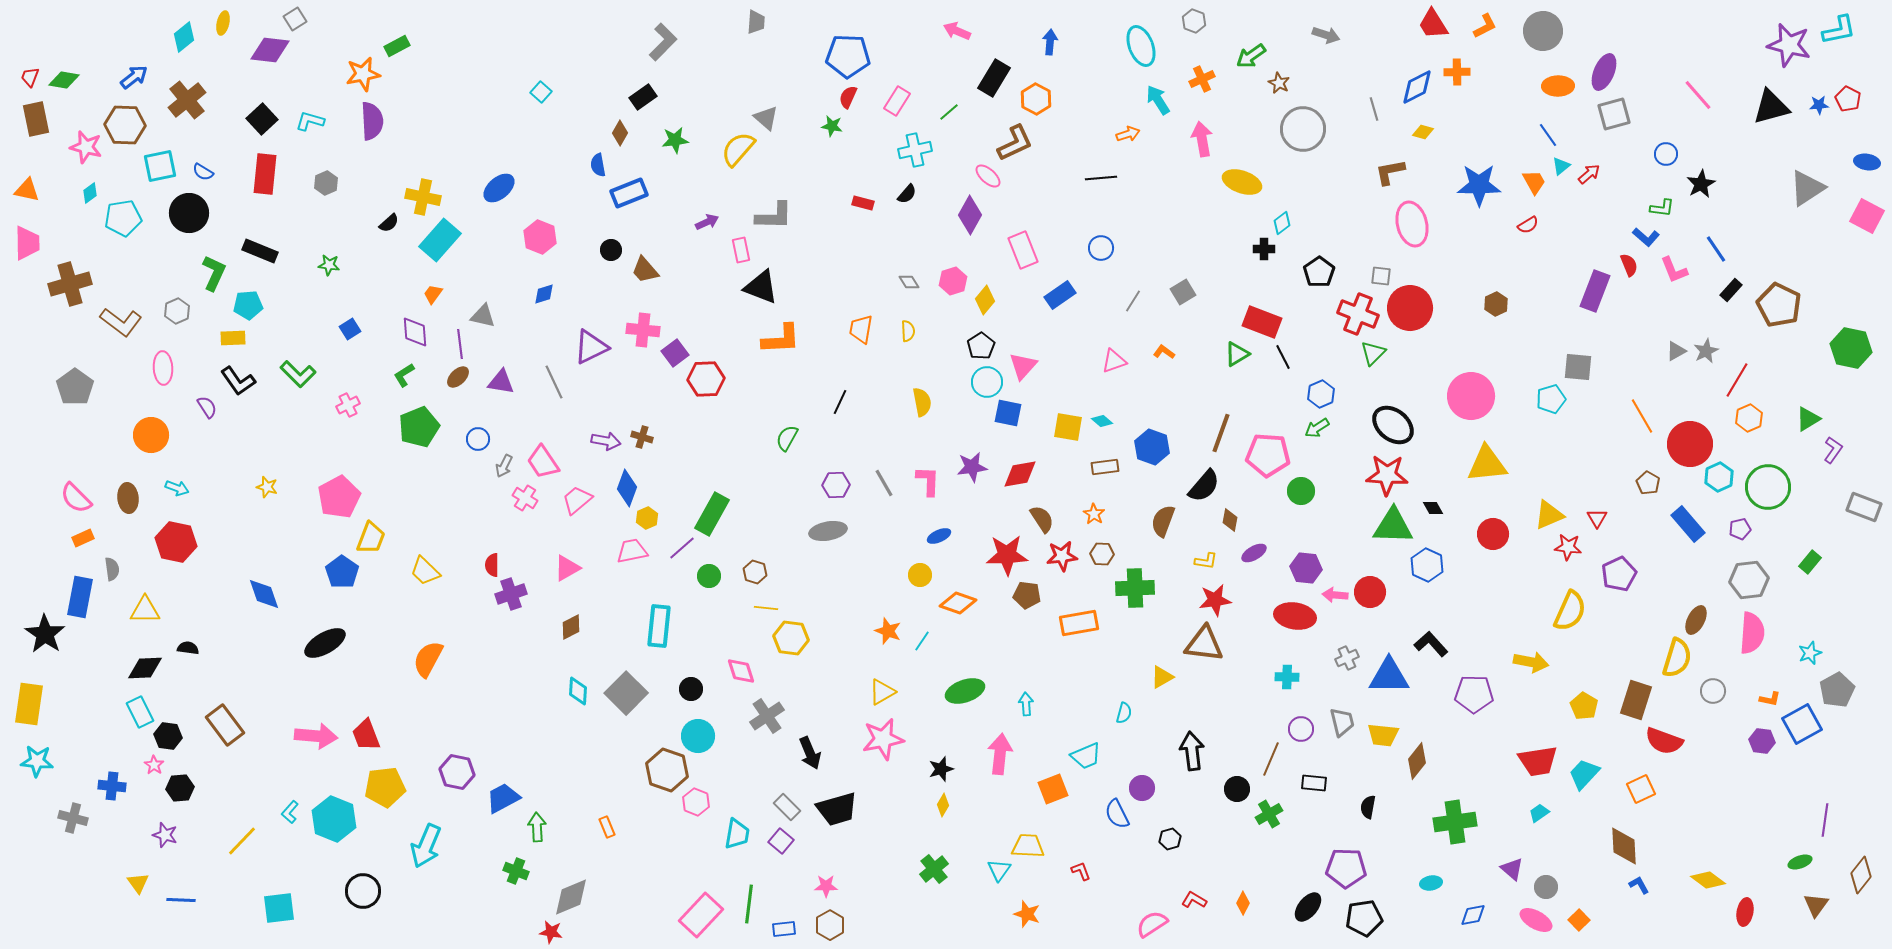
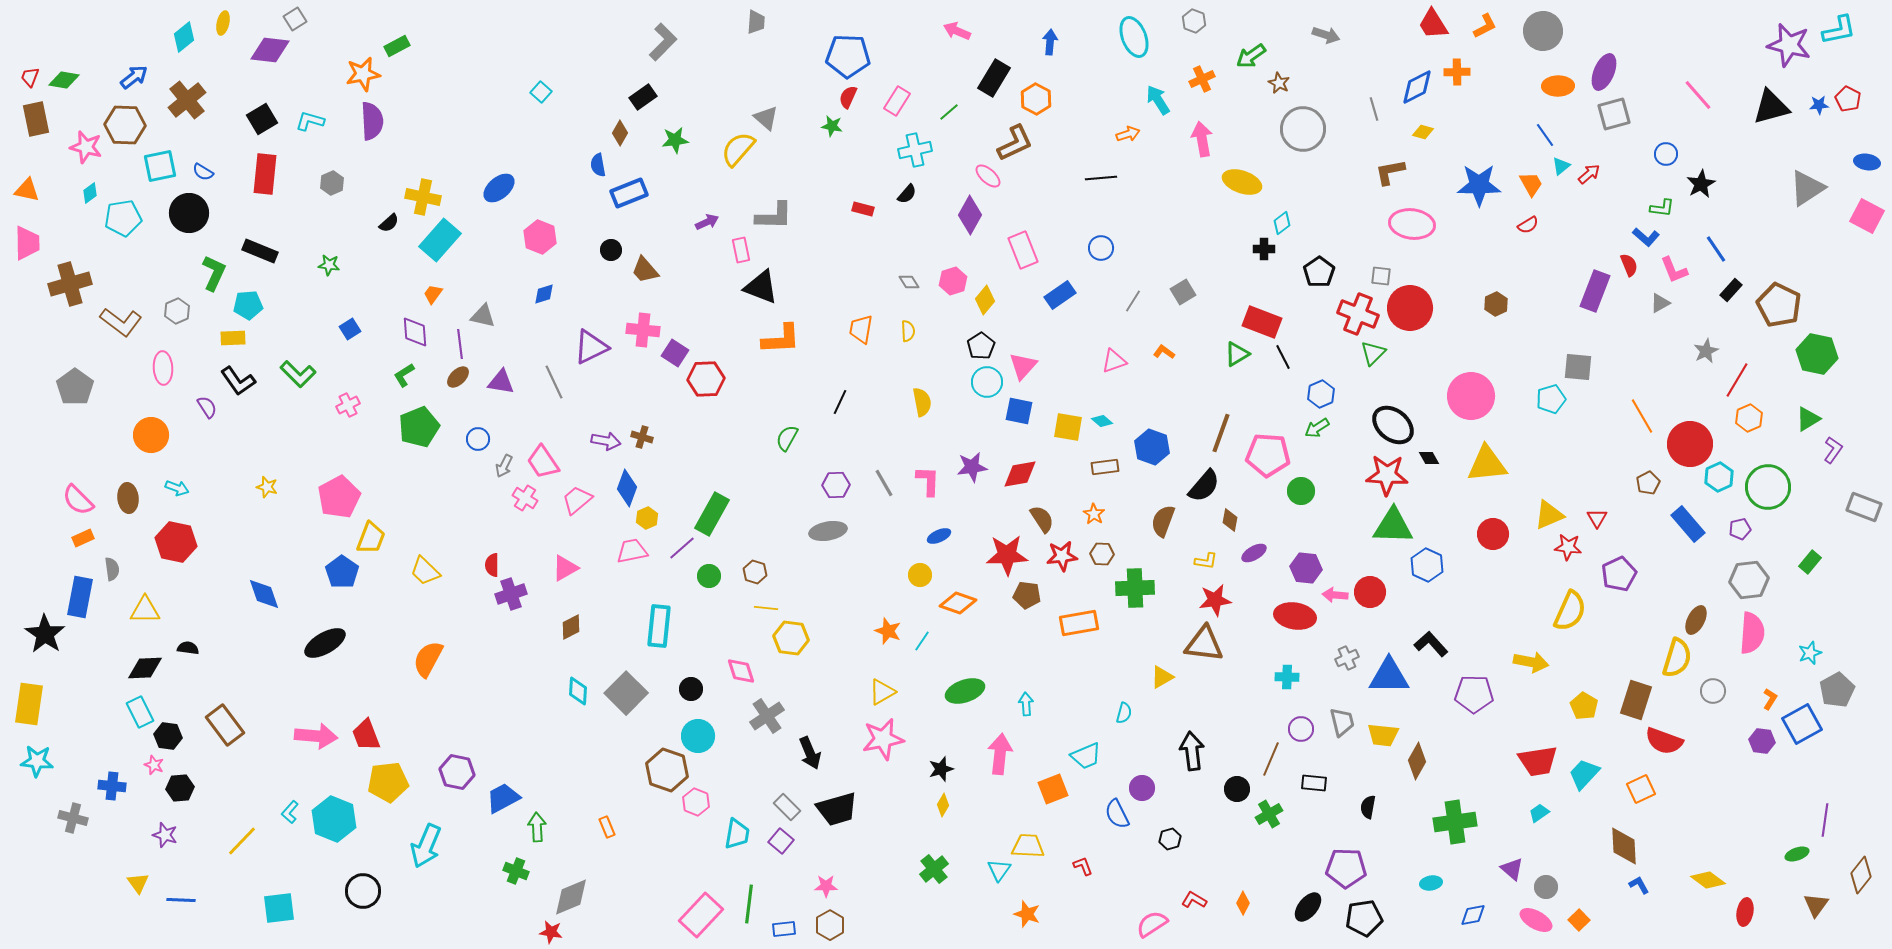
cyan ellipse at (1141, 46): moved 7 px left, 9 px up
black square at (262, 119): rotated 12 degrees clockwise
blue line at (1548, 135): moved 3 px left
orange trapezoid at (1534, 182): moved 3 px left, 2 px down
gray hexagon at (326, 183): moved 6 px right
red rectangle at (863, 203): moved 6 px down
pink ellipse at (1412, 224): rotated 69 degrees counterclockwise
green hexagon at (1851, 348): moved 34 px left, 6 px down
gray triangle at (1676, 351): moved 16 px left, 48 px up
purple square at (675, 353): rotated 20 degrees counterclockwise
blue square at (1008, 413): moved 11 px right, 2 px up
brown pentagon at (1648, 483): rotated 15 degrees clockwise
pink semicircle at (76, 498): moved 2 px right, 2 px down
black diamond at (1433, 508): moved 4 px left, 50 px up
pink triangle at (567, 568): moved 2 px left
orange L-shape at (1770, 699): rotated 70 degrees counterclockwise
brown diamond at (1417, 761): rotated 9 degrees counterclockwise
pink star at (154, 765): rotated 12 degrees counterclockwise
yellow pentagon at (385, 787): moved 3 px right, 5 px up
green ellipse at (1800, 862): moved 3 px left, 8 px up
red L-shape at (1081, 871): moved 2 px right, 5 px up
